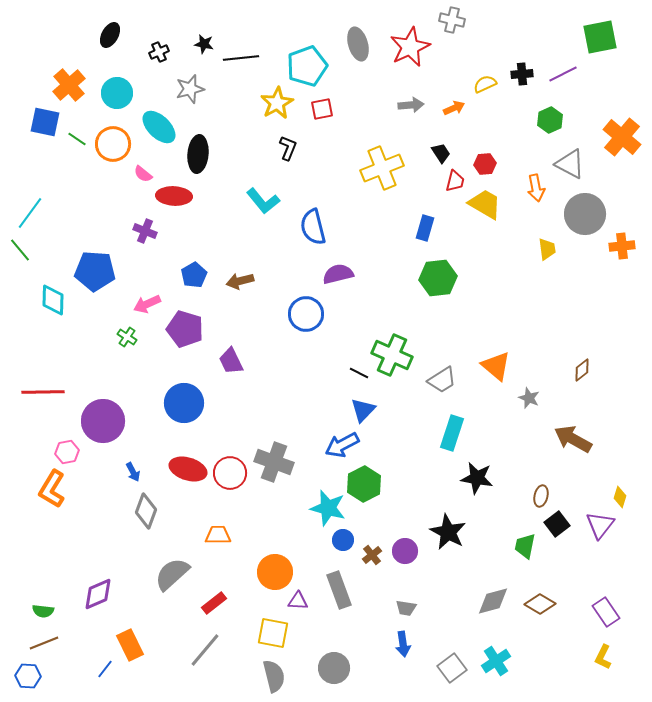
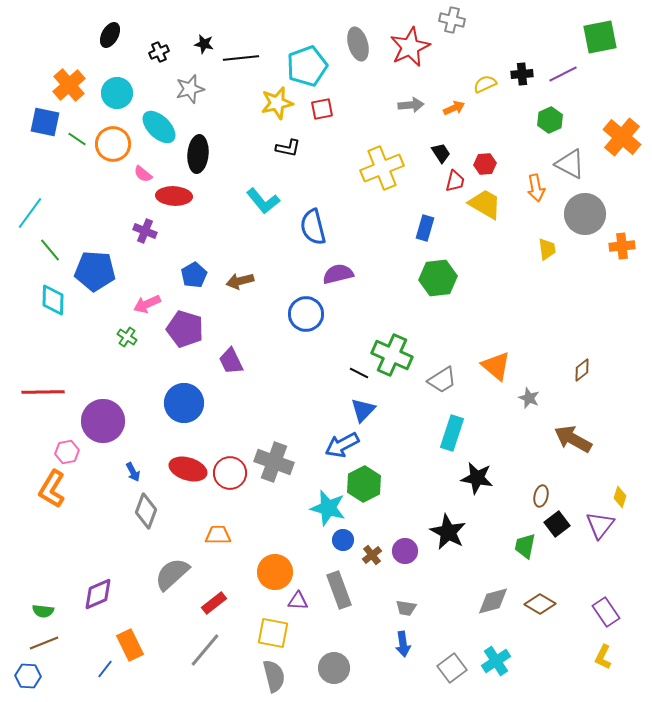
yellow star at (277, 103): rotated 16 degrees clockwise
black L-shape at (288, 148): rotated 80 degrees clockwise
green line at (20, 250): moved 30 px right
